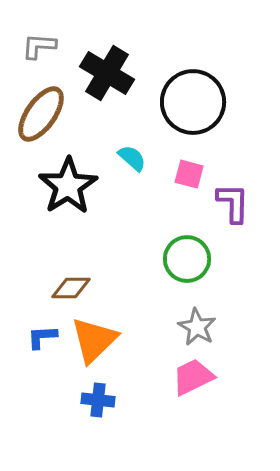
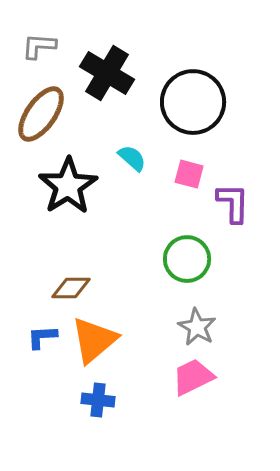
orange triangle: rotated 4 degrees clockwise
